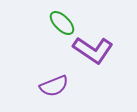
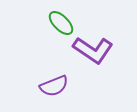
green ellipse: moved 1 px left
